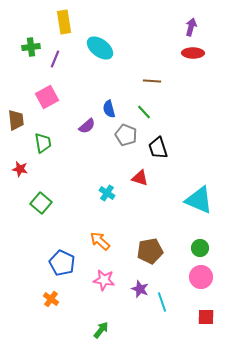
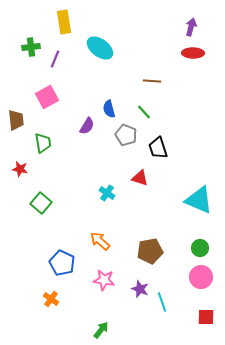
purple semicircle: rotated 18 degrees counterclockwise
